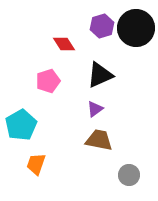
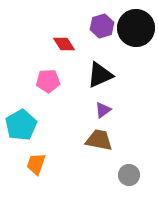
pink pentagon: rotated 15 degrees clockwise
purple triangle: moved 8 px right, 1 px down
